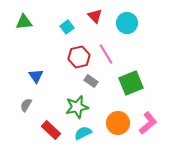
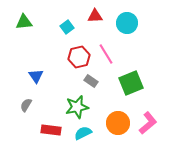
red triangle: rotated 49 degrees counterclockwise
red rectangle: rotated 36 degrees counterclockwise
